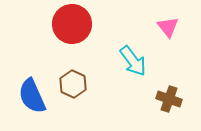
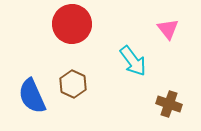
pink triangle: moved 2 px down
brown cross: moved 5 px down
